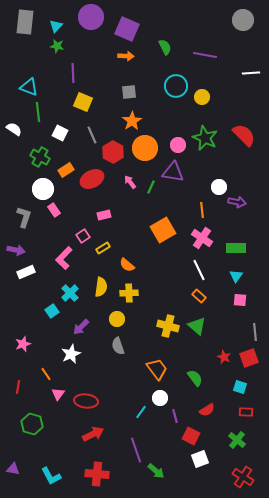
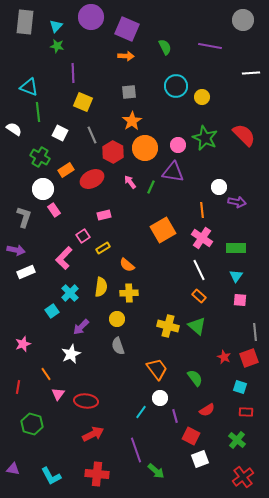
purple line at (205, 55): moved 5 px right, 9 px up
red cross at (243, 477): rotated 20 degrees clockwise
